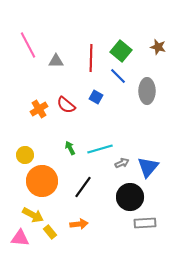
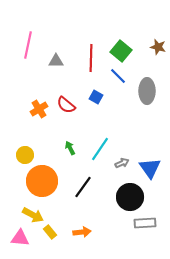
pink line: rotated 40 degrees clockwise
cyan line: rotated 40 degrees counterclockwise
blue triangle: moved 2 px right, 1 px down; rotated 15 degrees counterclockwise
orange arrow: moved 3 px right, 8 px down
